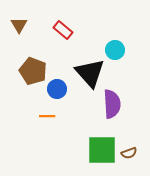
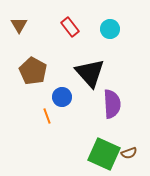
red rectangle: moved 7 px right, 3 px up; rotated 12 degrees clockwise
cyan circle: moved 5 px left, 21 px up
brown pentagon: rotated 8 degrees clockwise
blue circle: moved 5 px right, 8 px down
orange line: rotated 70 degrees clockwise
green square: moved 2 px right, 4 px down; rotated 24 degrees clockwise
